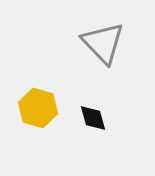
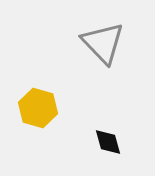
black diamond: moved 15 px right, 24 px down
